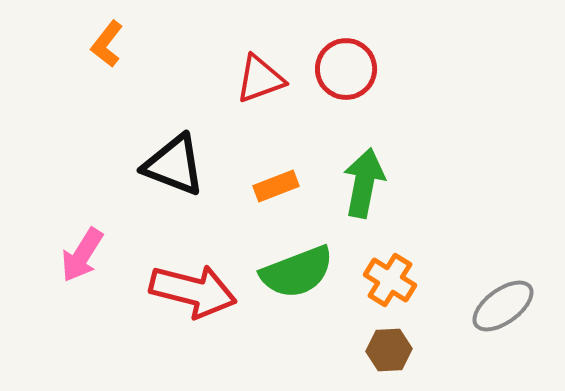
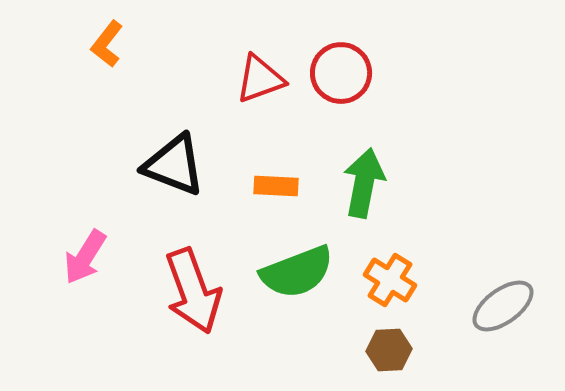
red circle: moved 5 px left, 4 px down
orange rectangle: rotated 24 degrees clockwise
pink arrow: moved 3 px right, 2 px down
red arrow: rotated 56 degrees clockwise
